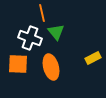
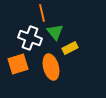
green triangle: moved 1 px left
yellow rectangle: moved 23 px left, 10 px up
orange square: rotated 20 degrees counterclockwise
